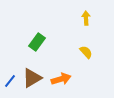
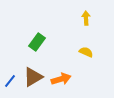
yellow semicircle: rotated 24 degrees counterclockwise
brown triangle: moved 1 px right, 1 px up
